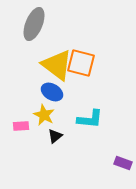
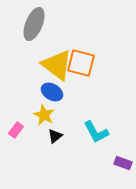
cyan L-shape: moved 6 px right, 13 px down; rotated 56 degrees clockwise
pink rectangle: moved 5 px left, 4 px down; rotated 49 degrees counterclockwise
